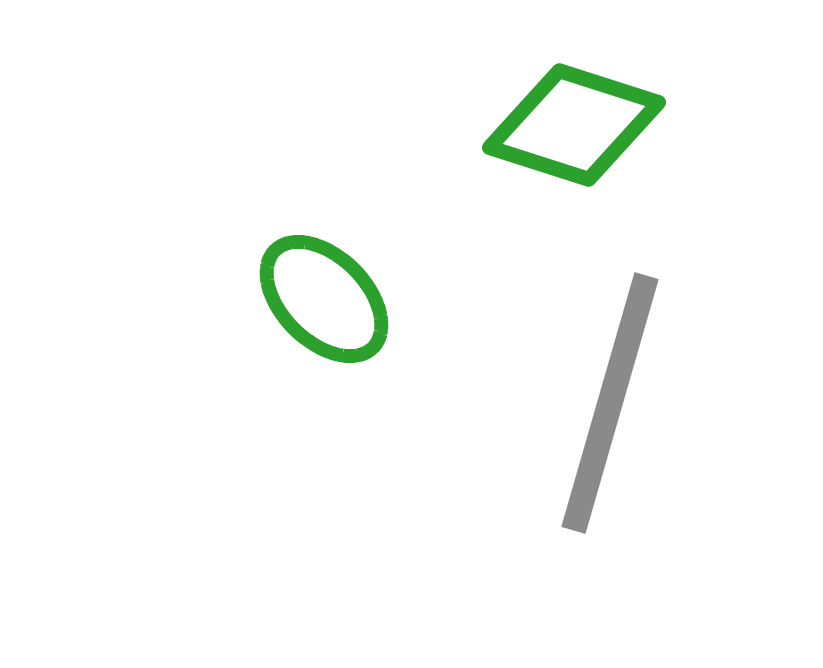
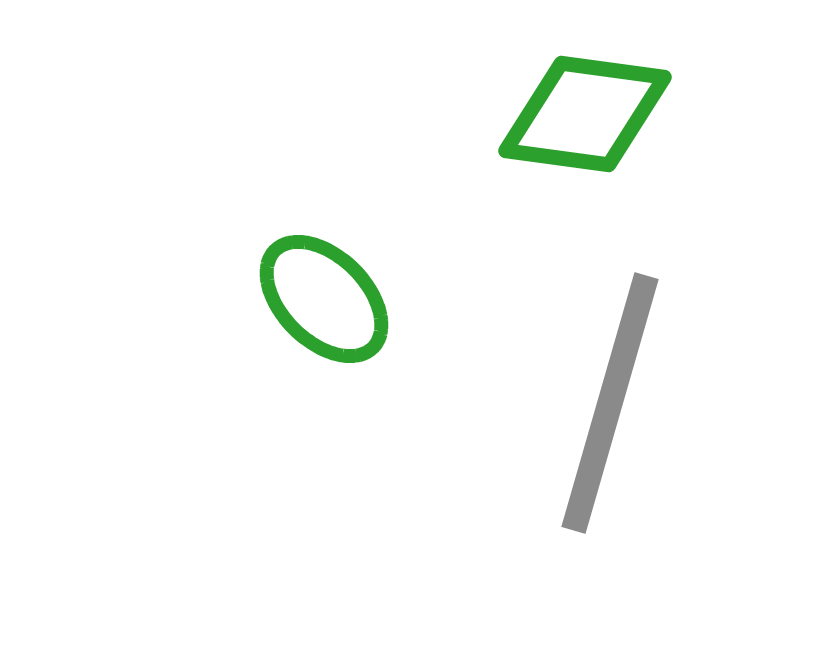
green diamond: moved 11 px right, 11 px up; rotated 10 degrees counterclockwise
